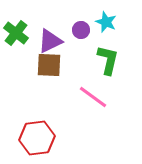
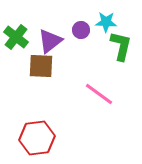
cyan star: rotated 20 degrees counterclockwise
green cross: moved 4 px down
purple triangle: rotated 12 degrees counterclockwise
green L-shape: moved 13 px right, 14 px up
brown square: moved 8 px left, 1 px down
pink line: moved 6 px right, 3 px up
